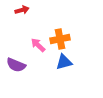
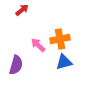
red arrow: rotated 24 degrees counterclockwise
purple semicircle: rotated 96 degrees counterclockwise
